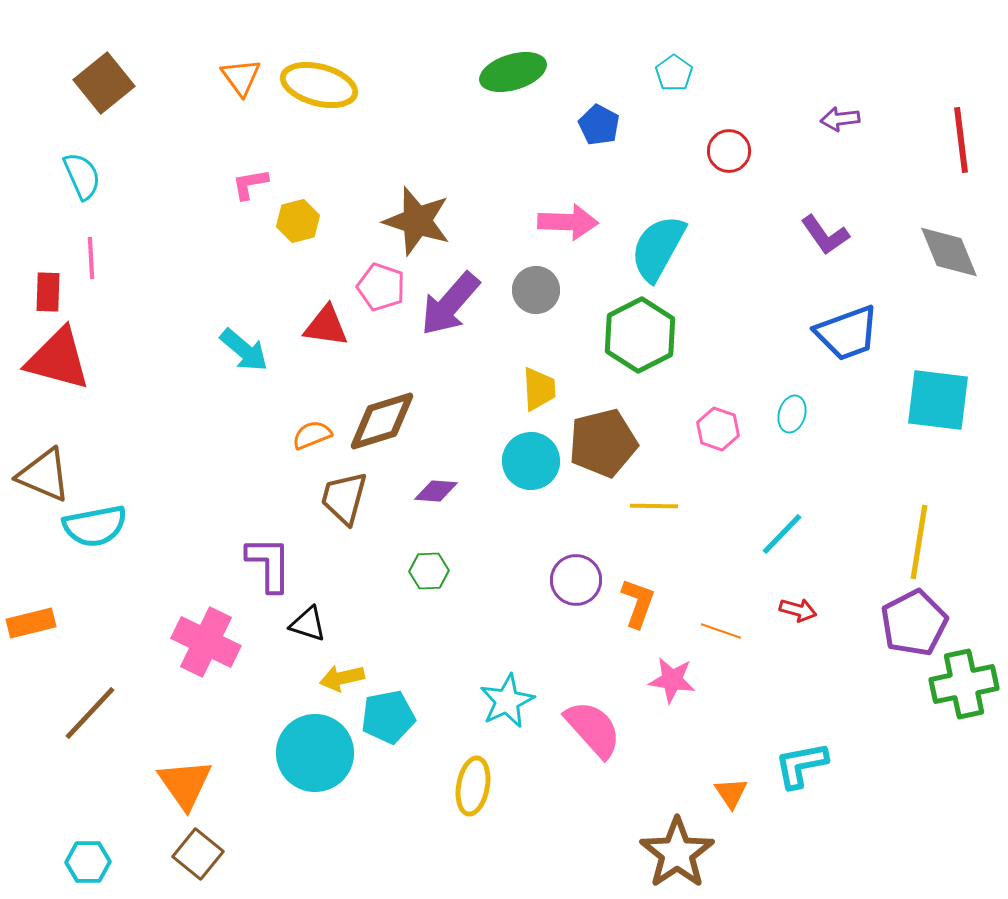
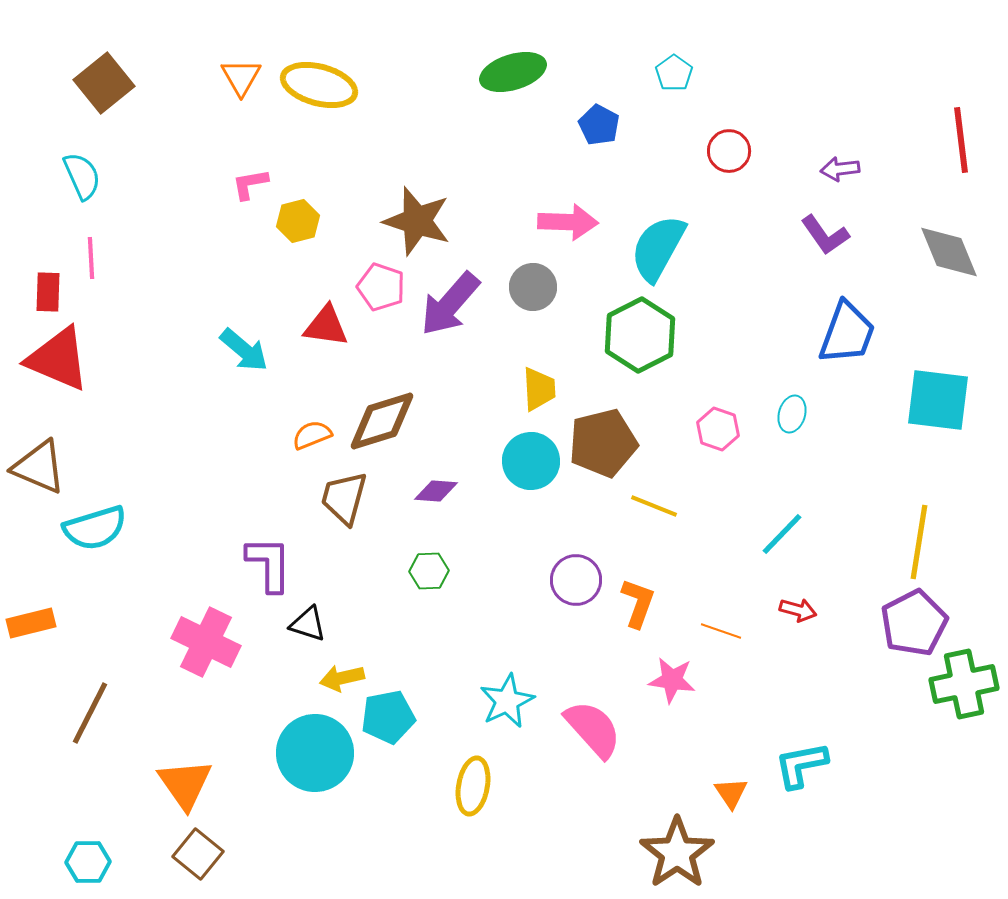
orange triangle at (241, 77): rotated 6 degrees clockwise
purple arrow at (840, 119): moved 50 px down
gray circle at (536, 290): moved 3 px left, 3 px up
blue trapezoid at (847, 333): rotated 50 degrees counterclockwise
red triangle at (58, 359): rotated 8 degrees clockwise
brown triangle at (44, 475): moved 5 px left, 8 px up
yellow line at (654, 506): rotated 21 degrees clockwise
cyan semicircle at (95, 526): moved 2 px down; rotated 6 degrees counterclockwise
brown line at (90, 713): rotated 16 degrees counterclockwise
